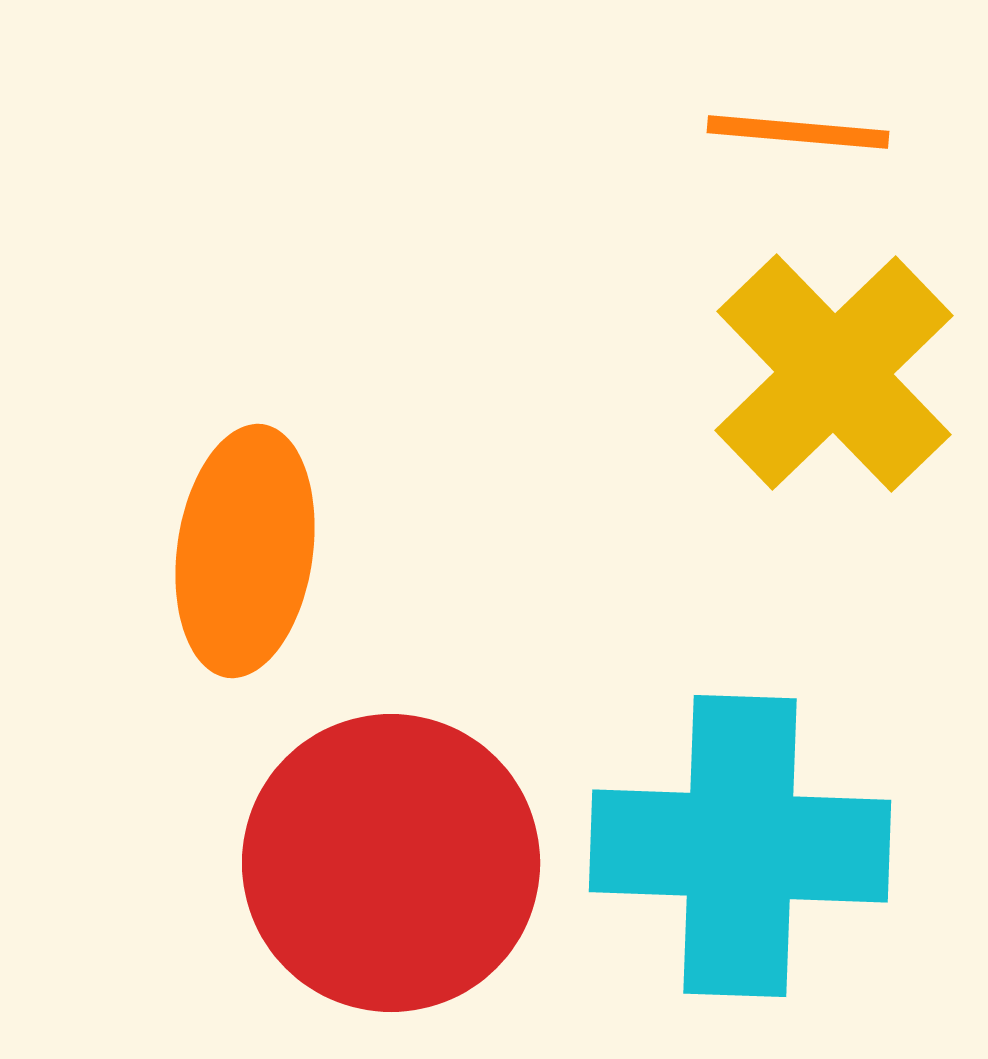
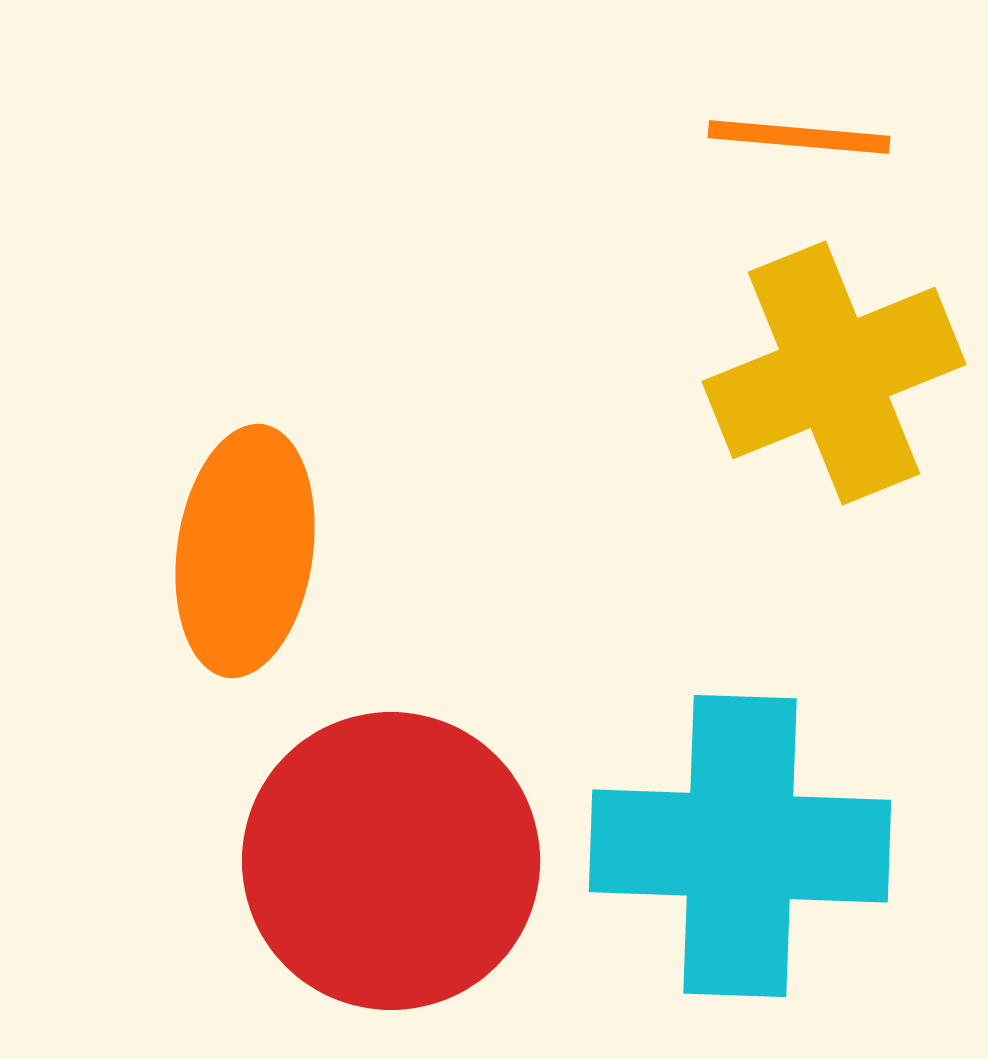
orange line: moved 1 px right, 5 px down
yellow cross: rotated 22 degrees clockwise
red circle: moved 2 px up
